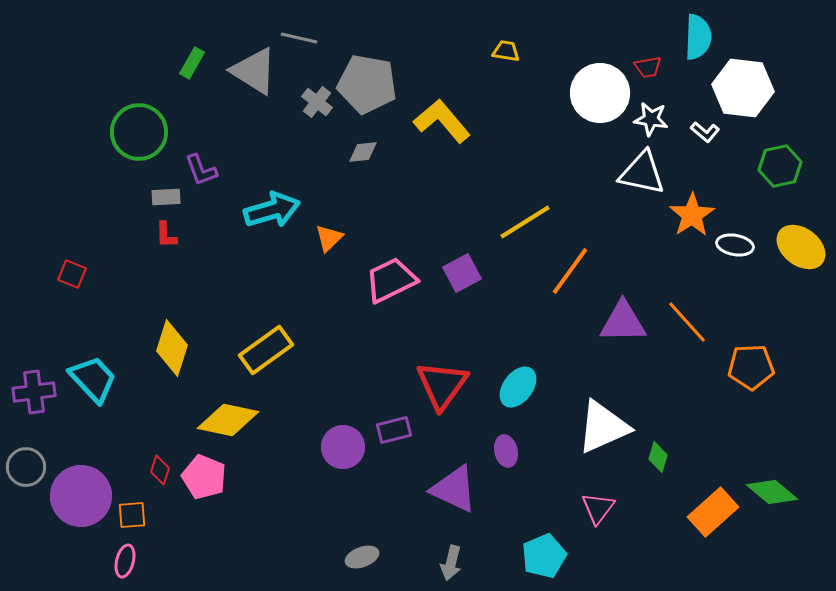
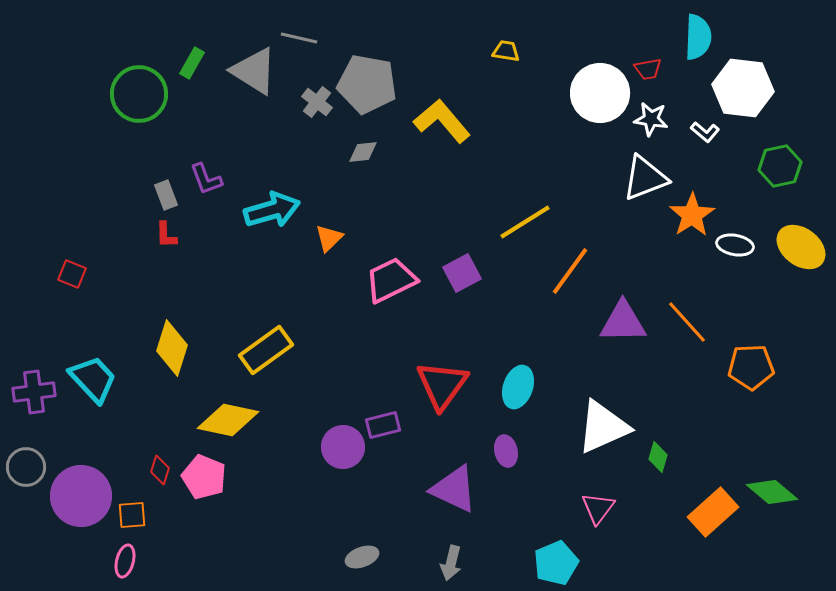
red trapezoid at (648, 67): moved 2 px down
green circle at (139, 132): moved 38 px up
purple L-shape at (201, 170): moved 5 px right, 9 px down
white triangle at (642, 173): moved 3 px right, 5 px down; rotated 33 degrees counterclockwise
gray rectangle at (166, 197): moved 2 px up; rotated 72 degrees clockwise
cyan ellipse at (518, 387): rotated 18 degrees counterclockwise
purple rectangle at (394, 430): moved 11 px left, 5 px up
cyan pentagon at (544, 556): moved 12 px right, 7 px down
